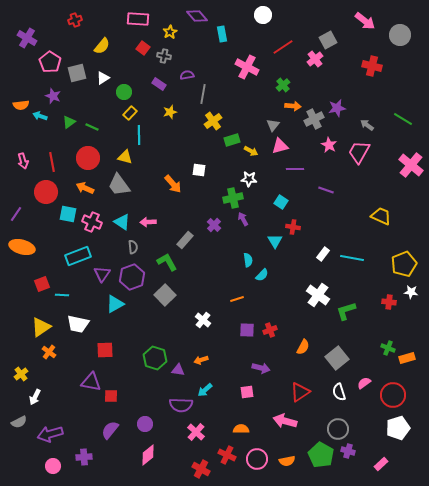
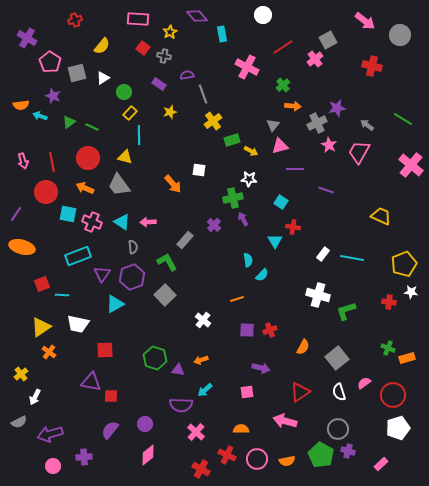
gray line at (203, 94): rotated 30 degrees counterclockwise
gray cross at (314, 119): moved 3 px right, 4 px down
white cross at (318, 295): rotated 20 degrees counterclockwise
